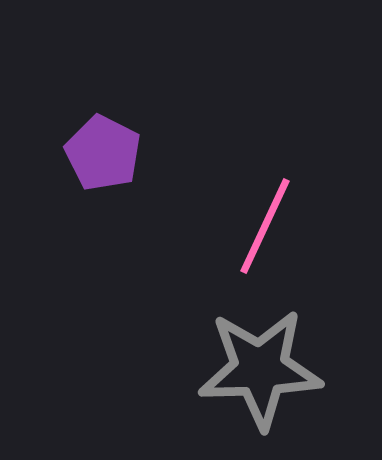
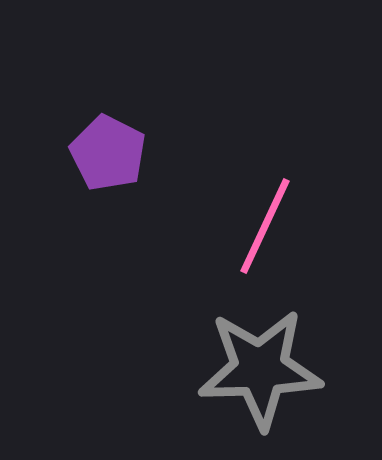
purple pentagon: moved 5 px right
